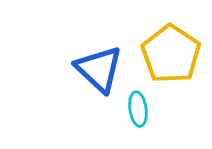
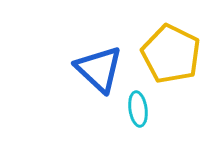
yellow pentagon: rotated 8 degrees counterclockwise
